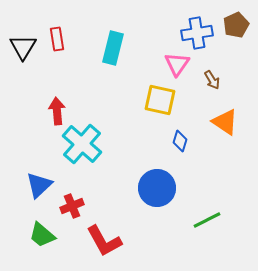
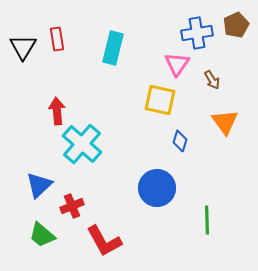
orange triangle: rotated 20 degrees clockwise
green line: rotated 64 degrees counterclockwise
